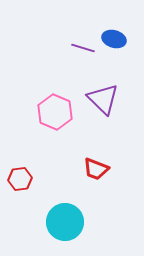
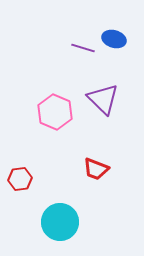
cyan circle: moved 5 px left
